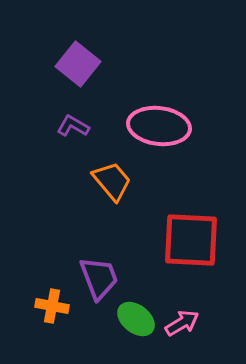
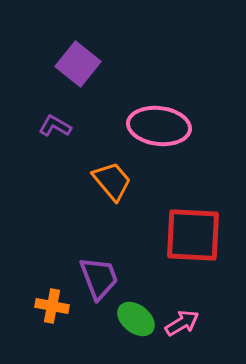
purple L-shape: moved 18 px left
red square: moved 2 px right, 5 px up
